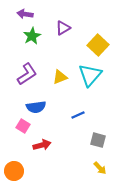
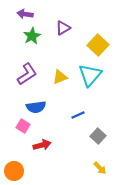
gray square: moved 4 px up; rotated 28 degrees clockwise
